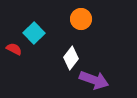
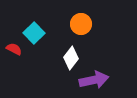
orange circle: moved 5 px down
purple arrow: rotated 32 degrees counterclockwise
